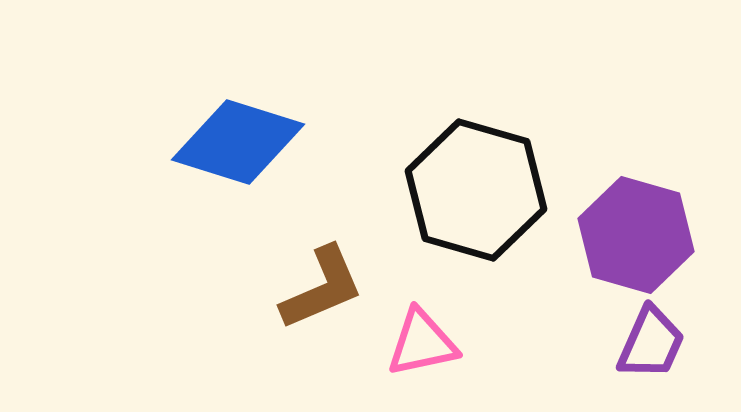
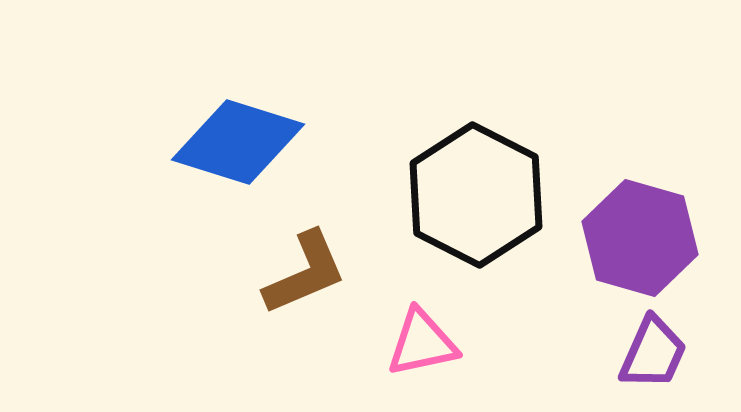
black hexagon: moved 5 px down; rotated 11 degrees clockwise
purple hexagon: moved 4 px right, 3 px down
brown L-shape: moved 17 px left, 15 px up
purple trapezoid: moved 2 px right, 10 px down
